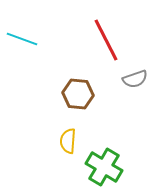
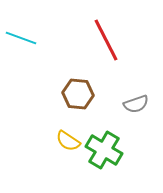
cyan line: moved 1 px left, 1 px up
gray semicircle: moved 1 px right, 25 px down
yellow semicircle: rotated 60 degrees counterclockwise
green cross: moved 17 px up
